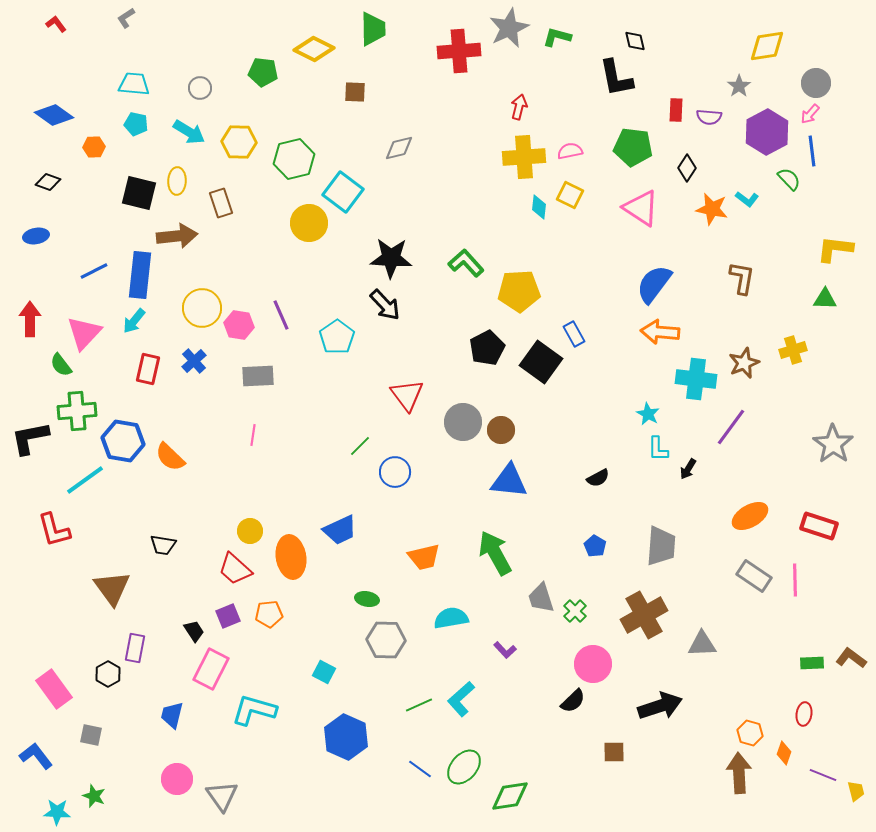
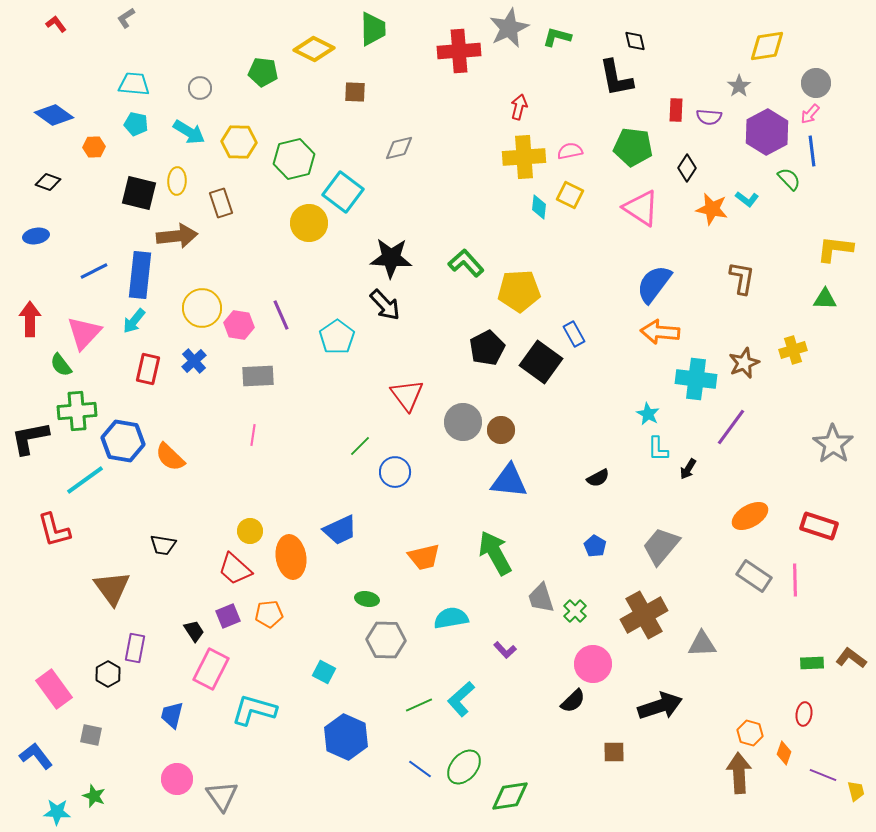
gray trapezoid at (661, 546): rotated 144 degrees counterclockwise
